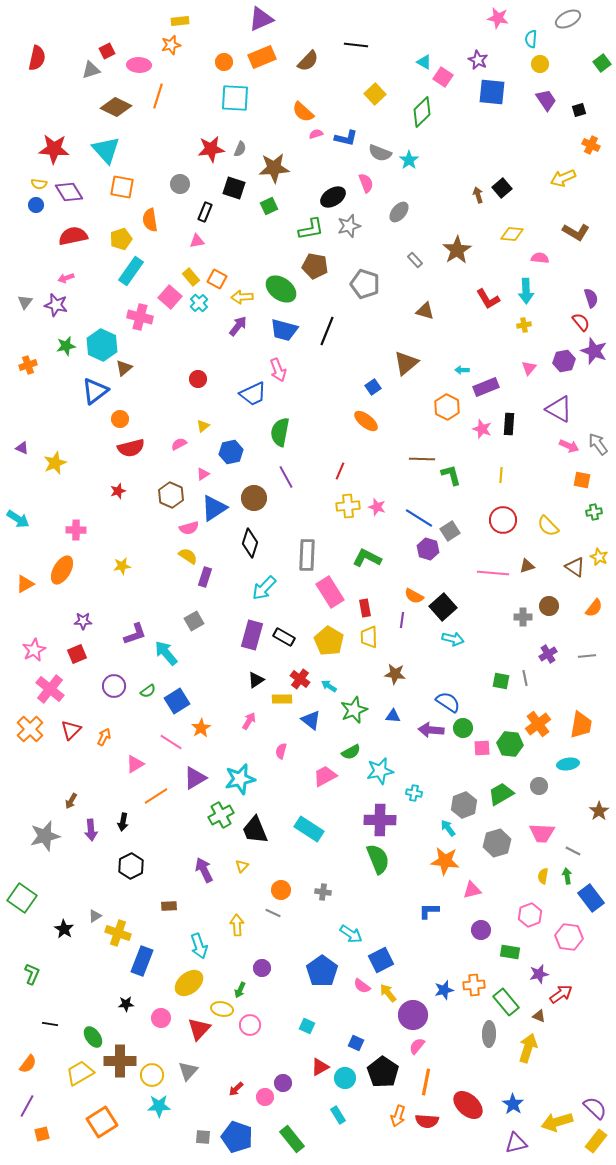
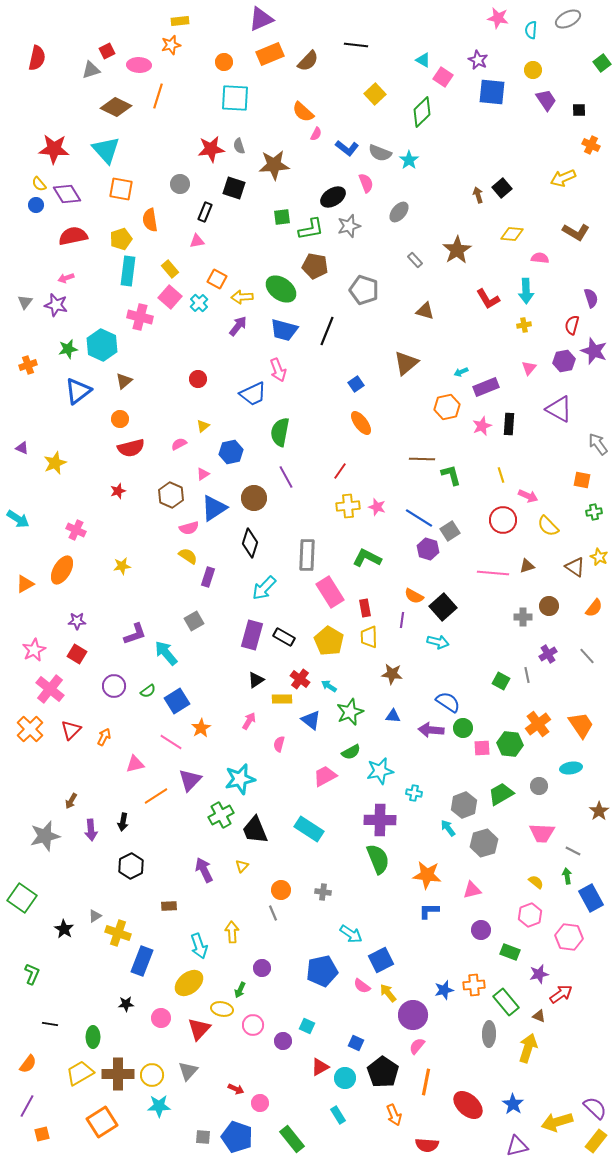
cyan semicircle at (531, 39): moved 9 px up
orange rectangle at (262, 57): moved 8 px right, 3 px up
cyan triangle at (424, 62): moved 1 px left, 2 px up
yellow circle at (540, 64): moved 7 px left, 6 px down
black square at (579, 110): rotated 16 degrees clockwise
pink semicircle at (316, 134): rotated 136 degrees clockwise
blue L-shape at (346, 138): moved 1 px right, 10 px down; rotated 25 degrees clockwise
gray semicircle at (240, 149): moved 1 px left, 3 px up; rotated 140 degrees clockwise
brown star at (274, 168): moved 3 px up
yellow semicircle at (39, 184): rotated 42 degrees clockwise
orange square at (122, 187): moved 1 px left, 2 px down
purple diamond at (69, 192): moved 2 px left, 2 px down
green square at (269, 206): moved 13 px right, 11 px down; rotated 18 degrees clockwise
cyan rectangle at (131, 271): moved 3 px left; rotated 28 degrees counterclockwise
yellow rectangle at (191, 277): moved 21 px left, 8 px up
gray pentagon at (365, 284): moved 1 px left, 6 px down
red semicircle at (581, 322): moved 9 px left, 3 px down; rotated 126 degrees counterclockwise
green star at (66, 346): moved 2 px right, 3 px down
brown triangle at (124, 368): moved 13 px down
cyan arrow at (462, 370): moved 1 px left, 2 px down; rotated 24 degrees counterclockwise
blue square at (373, 387): moved 17 px left, 3 px up
blue triangle at (95, 391): moved 17 px left
orange hexagon at (447, 407): rotated 20 degrees clockwise
orange ellipse at (366, 421): moved 5 px left, 2 px down; rotated 15 degrees clockwise
pink star at (482, 429): moved 3 px up; rotated 30 degrees clockwise
pink arrow at (569, 446): moved 41 px left, 50 px down
red line at (340, 471): rotated 12 degrees clockwise
yellow line at (501, 475): rotated 21 degrees counterclockwise
pink cross at (76, 530): rotated 24 degrees clockwise
purple rectangle at (205, 577): moved 3 px right
purple star at (83, 621): moved 6 px left
cyan arrow at (453, 639): moved 15 px left, 3 px down
red square at (77, 654): rotated 36 degrees counterclockwise
gray line at (587, 656): rotated 54 degrees clockwise
brown star at (395, 674): moved 3 px left
gray line at (525, 678): moved 2 px right, 3 px up
green square at (501, 681): rotated 18 degrees clockwise
green star at (354, 710): moved 4 px left, 2 px down
orange trapezoid at (581, 725): rotated 44 degrees counterclockwise
pink semicircle at (281, 751): moved 2 px left, 7 px up
pink triangle at (135, 764): rotated 18 degrees clockwise
cyan ellipse at (568, 764): moved 3 px right, 4 px down
purple triangle at (195, 778): moved 5 px left, 2 px down; rotated 15 degrees counterclockwise
gray hexagon at (497, 843): moved 13 px left
orange star at (445, 861): moved 18 px left, 14 px down
yellow semicircle at (543, 876): moved 7 px left, 6 px down; rotated 119 degrees clockwise
blue rectangle at (591, 898): rotated 8 degrees clockwise
gray line at (273, 913): rotated 42 degrees clockwise
yellow arrow at (237, 925): moved 5 px left, 7 px down
green rectangle at (510, 952): rotated 12 degrees clockwise
blue pentagon at (322, 971): rotated 24 degrees clockwise
pink circle at (250, 1025): moved 3 px right
green ellipse at (93, 1037): rotated 35 degrees clockwise
brown cross at (120, 1061): moved 2 px left, 13 px down
purple circle at (283, 1083): moved 42 px up
red arrow at (236, 1089): rotated 112 degrees counterclockwise
pink circle at (265, 1097): moved 5 px left, 6 px down
orange arrow at (398, 1116): moved 4 px left, 1 px up; rotated 40 degrees counterclockwise
red semicircle at (427, 1121): moved 24 px down
purple triangle at (516, 1143): moved 1 px right, 3 px down
